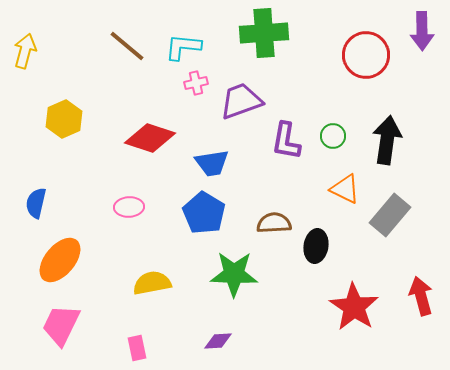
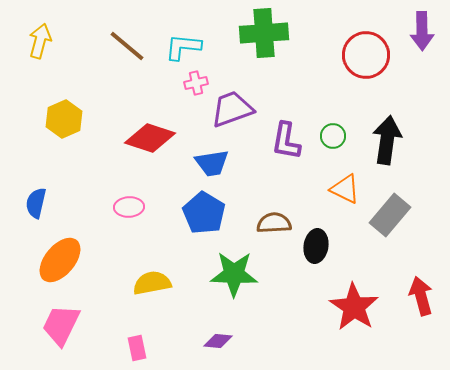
yellow arrow: moved 15 px right, 10 px up
purple trapezoid: moved 9 px left, 8 px down
purple diamond: rotated 8 degrees clockwise
